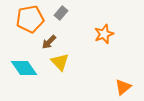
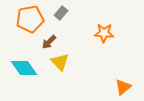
orange star: moved 1 px up; rotated 24 degrees clockwise
